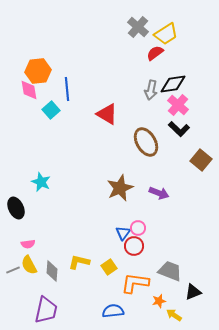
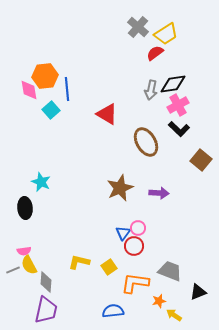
orange hexagon: moved 7 px right, 5 px down
pink cross: rotated 20 degrees clockwise
purple arrow: rotated 18 degrees counterclockwise
black ellipse: moved 9 px right; rotated 20 degrees clockwise
pink semicircle: moved 4 px left, 7 px down
gray diamond: moved 6 px left, 11 px down
black triangle: moved 5 px right
